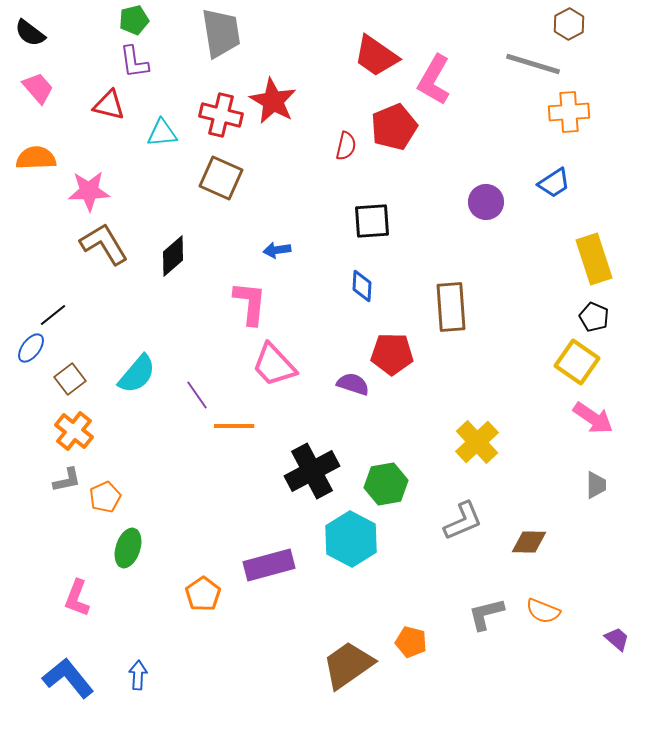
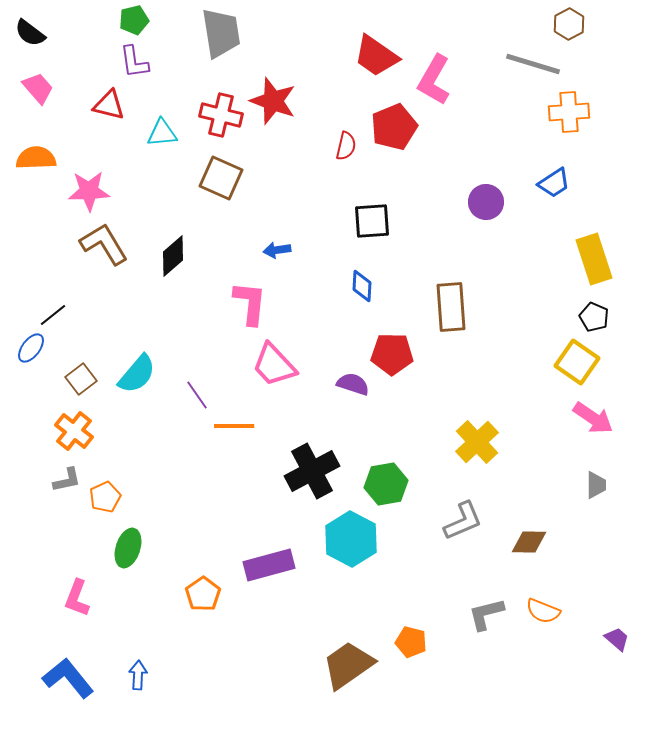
red star at (273, 101): rotated 9 degrees counterclockwise
brown square at (70, 379): moved 11 px right
